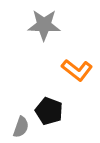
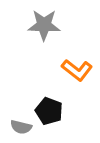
gray semicircle: rotated 85 degrees clockwise
